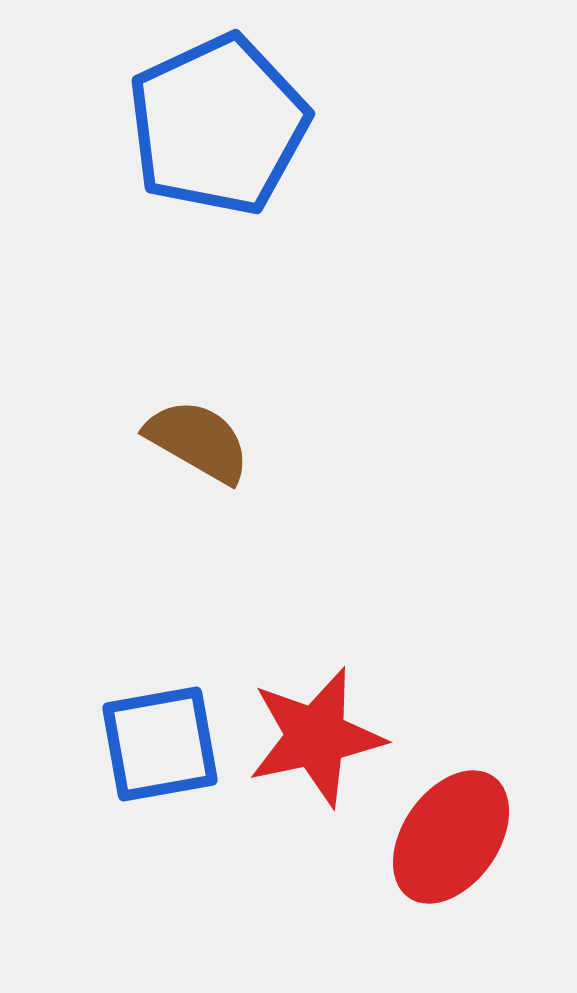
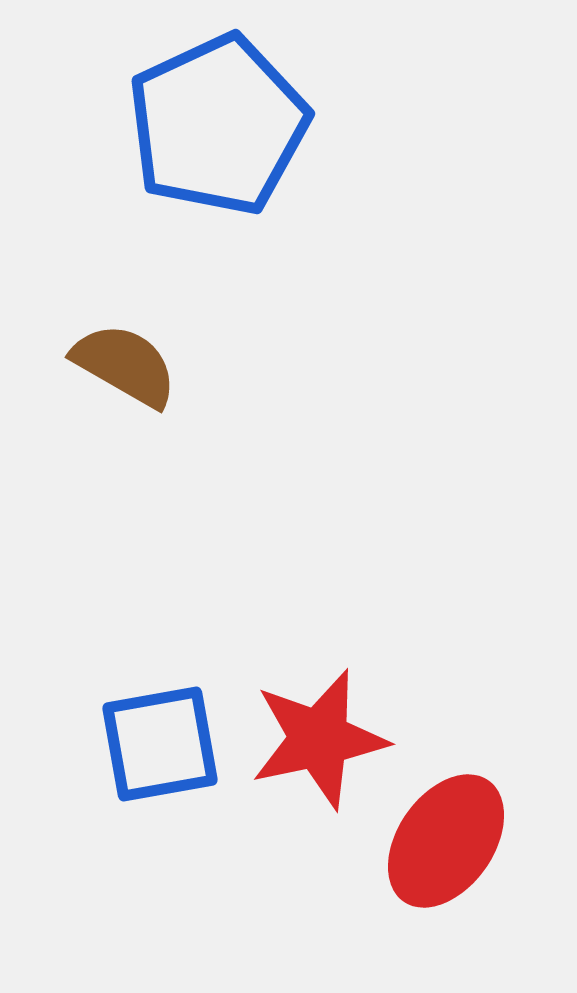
brown semicircle: moved 73 px left, 76 px up
red star: moved 3 px right, 2 px down
red ellipse: moved 5 px left, 4 px down
